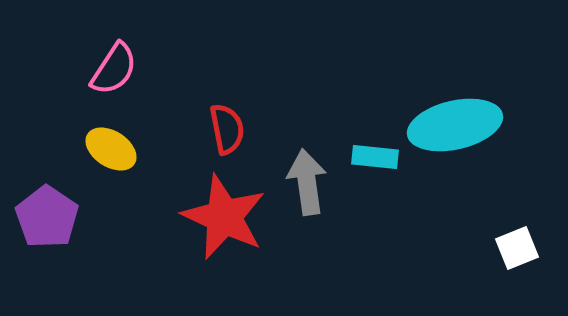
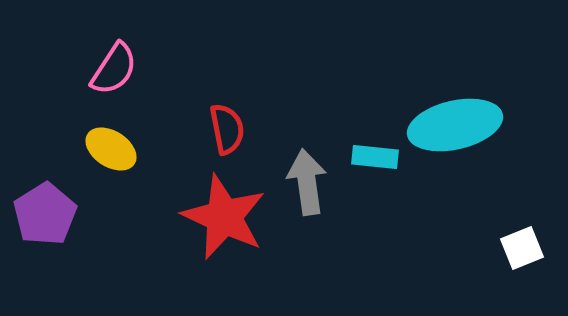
purple pentagon: moved 2 px left, 3 px up; rotated 6 degrees clockwise
white square: moved 5 px right
